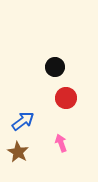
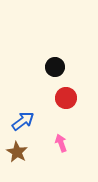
brown star: moved 1 px left
